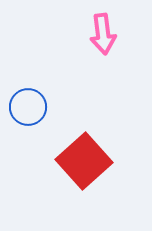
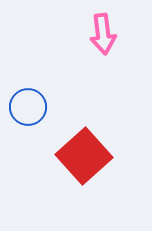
red square: moved 5 px up
